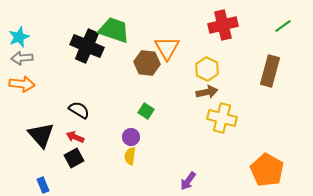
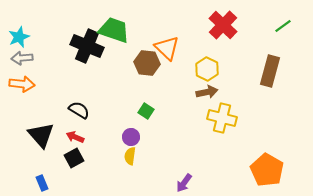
red cross: rotated 32 degrees counterclockwise
orange triangle: rotated 16 degrees counterclockwise
purple arrow: moved 4 px left, 2 px down
blue rectangle: moved 1 px left, 2 px up
